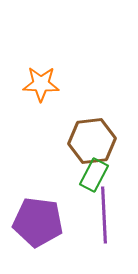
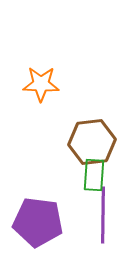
brown hexagon: moved 1 px down
green rectangle: rotated 24 degrees counterclockwise
purple line: moved 1 px left; rotated 4 degrees clockwise
